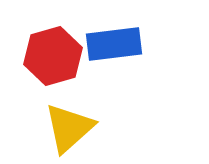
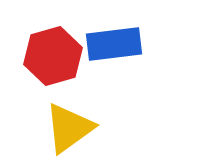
yellow triangle: rotated 6 degrees clockwise
